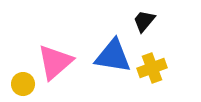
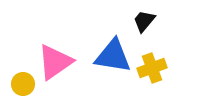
pink triangle: rotated 6 degrees clockwise
